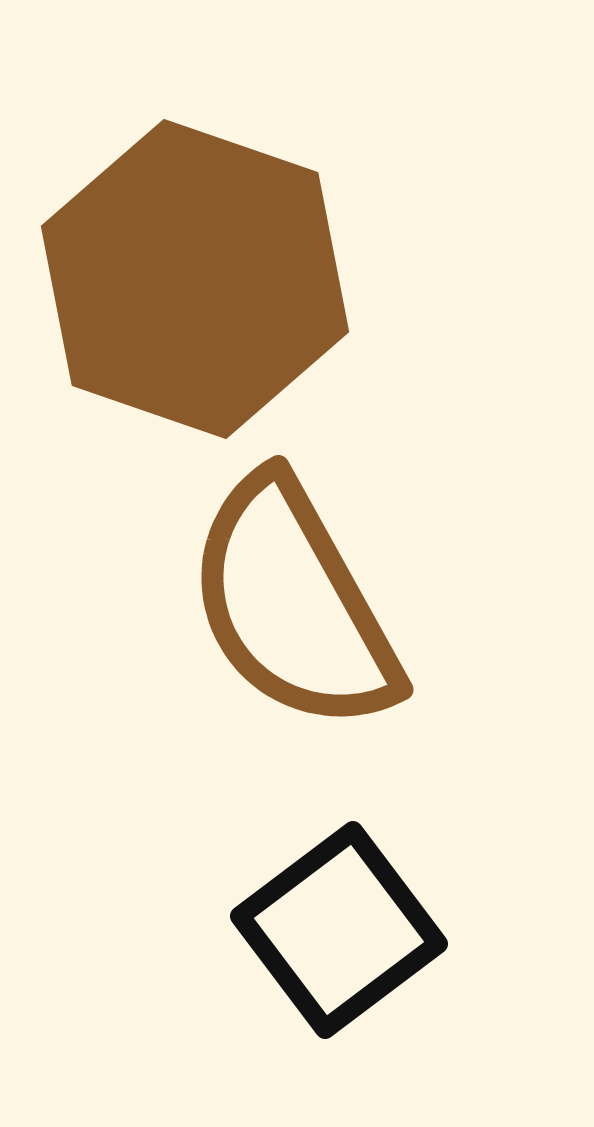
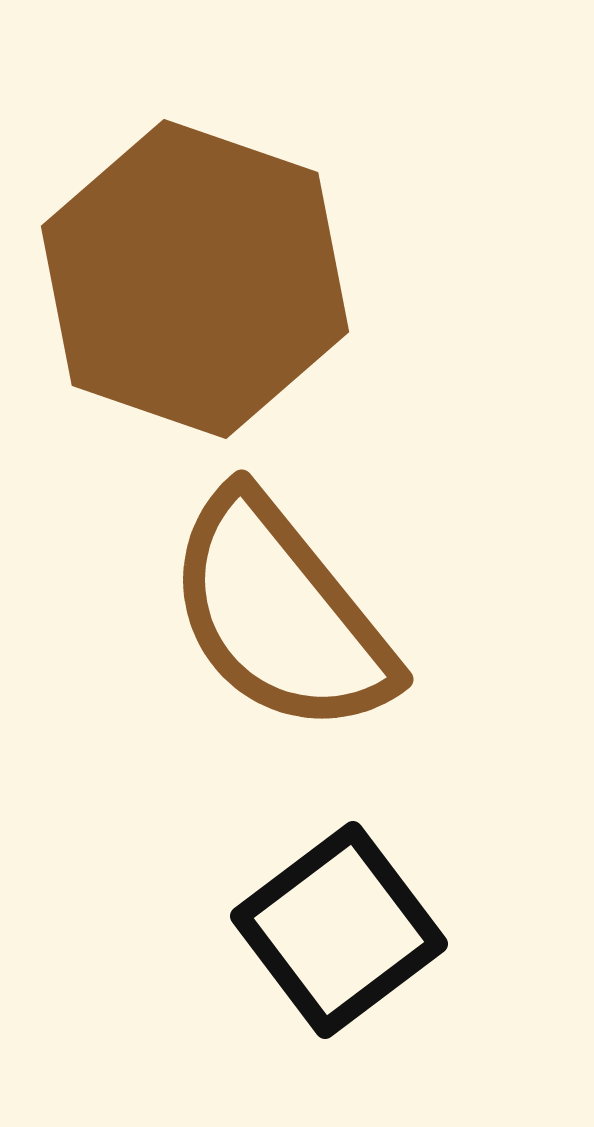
brown semicircle: moved 13 px left, 10 px down; rotated 10 degrees counterclockwise
